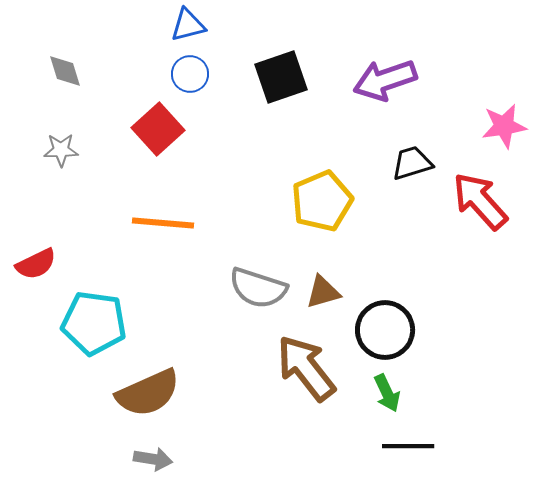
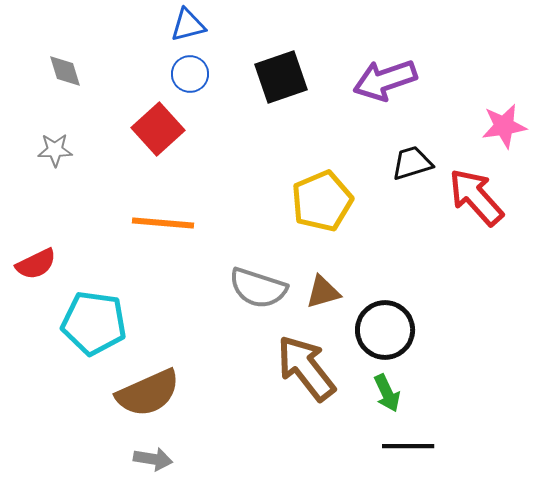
gray star: moved 6 px left
red arrow: moved 4 px left, 4 px up
